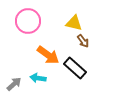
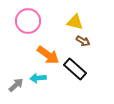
yellow triangle: moved 1 px right, 1 px up
brown arrow: rotated 24 degrees counterclockwise
black rectangle: moved 1 px down
cyan arrow: rotated 14 degrees counterclockwise
gray arrow: moved 2 px right, 1 px down
